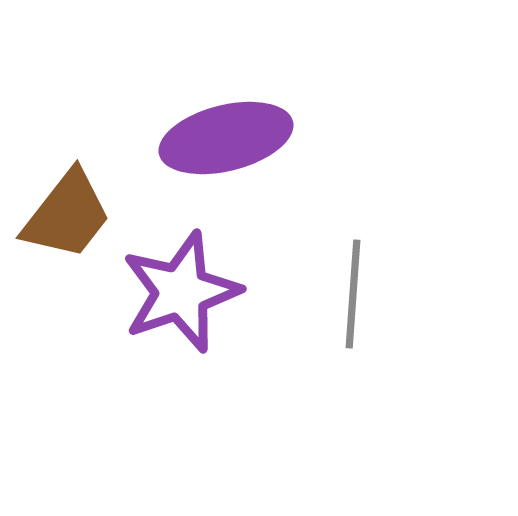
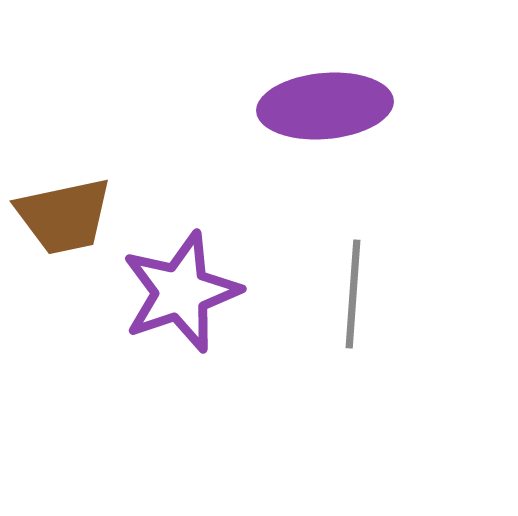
purple ellipse: moved 99 px right, 32 px up; rotated 9 degrees clockwise
brown trapezoid: moved 3 px left, 1 px down; rotated 40 degrees clockwise
